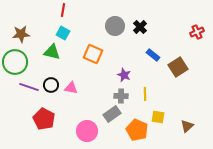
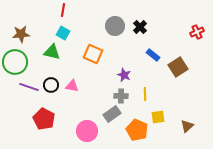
pink triangle: moved 1 px right, 2 px up
yellow square: rotated 16 degrees counterclockwise
